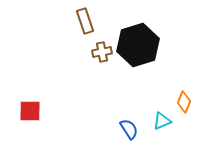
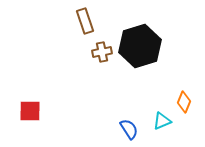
black hexagon: moved 2 px right, 1 px down
